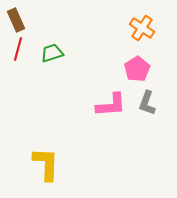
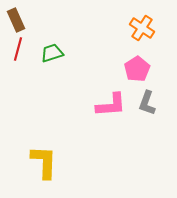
yellow L-shape: moved 2 px left, 2 px up
